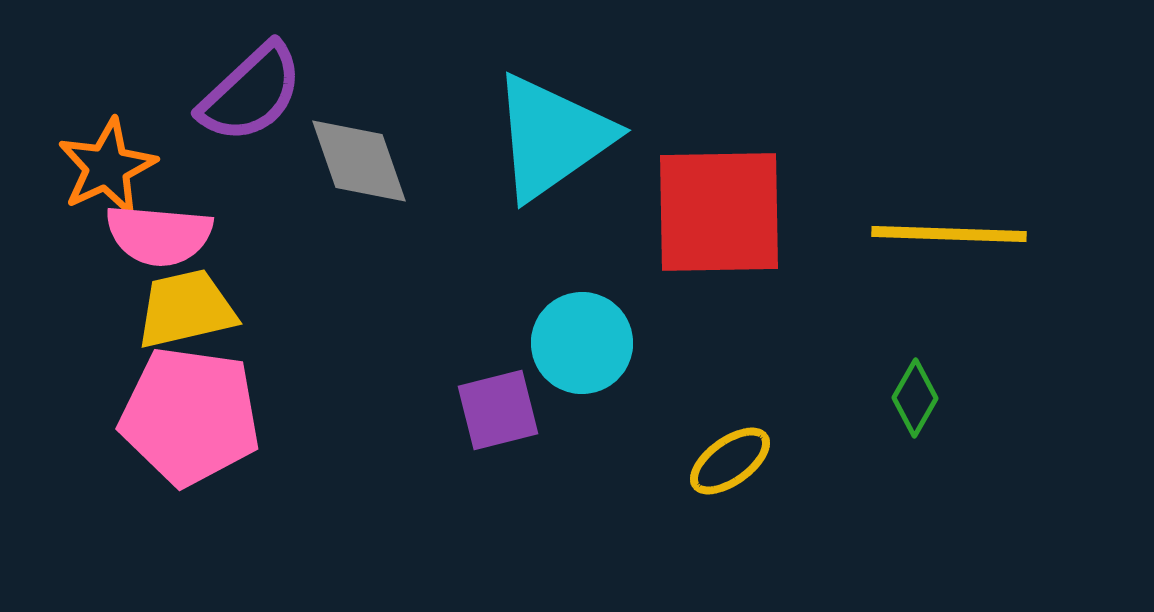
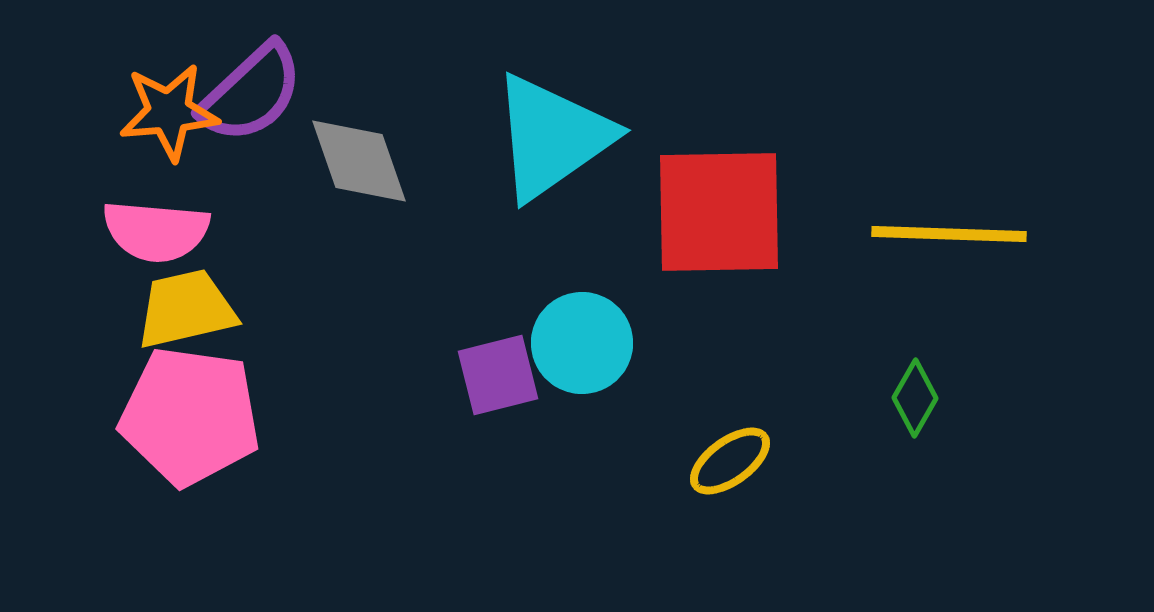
orange star: moved 62 px right, 55 px up; rotated 20 degrees clockwise
pink semicircle: moved 3 px left, 4 px up
purple square: moved 35 px up
